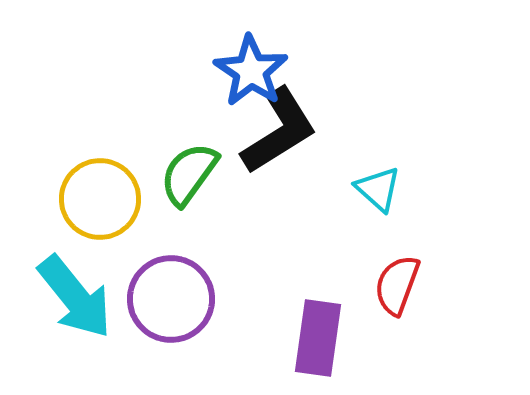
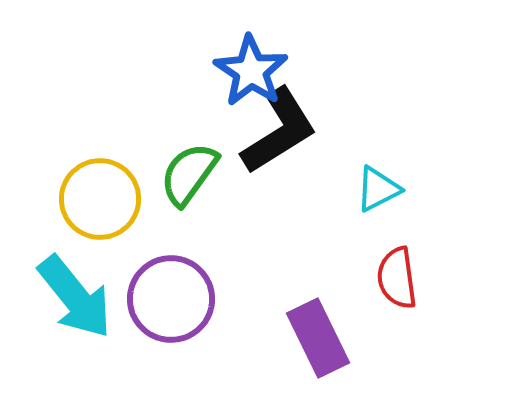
cyan triangle: rotated 51 degrees clockwise
red semicircle: moved 7 px up; rotated 28 degrees counterclockwise
purple rectangle: rotated 34 degrees counterclockwise
